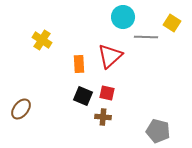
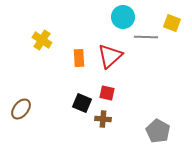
yellow square: rotated 12 degrees counterclockwise
orange rectangle: moved 6 px up
black square: moved 1 px left, 7 px down
brown cross: moved 2 px down
gray pentagon: rotated 15 degrees clockwise
